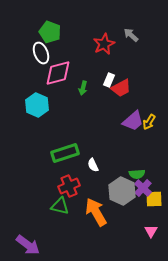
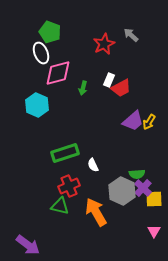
pink triangle: moved 3 px right
